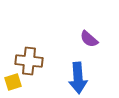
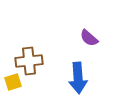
purple semicircle: moved 1 px up
brown cross: rotated 12 degrees counterclockwise
